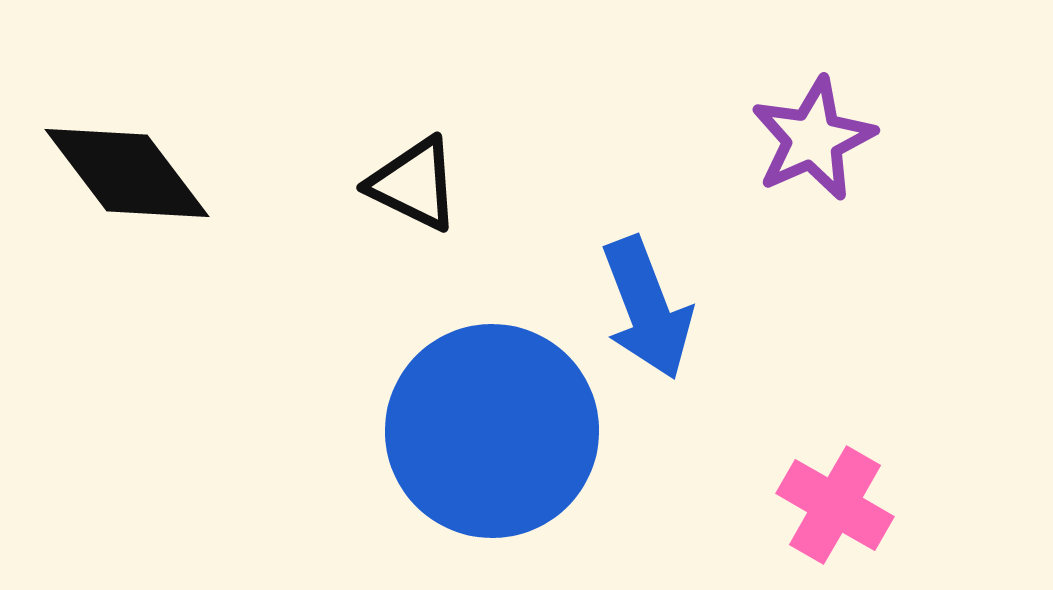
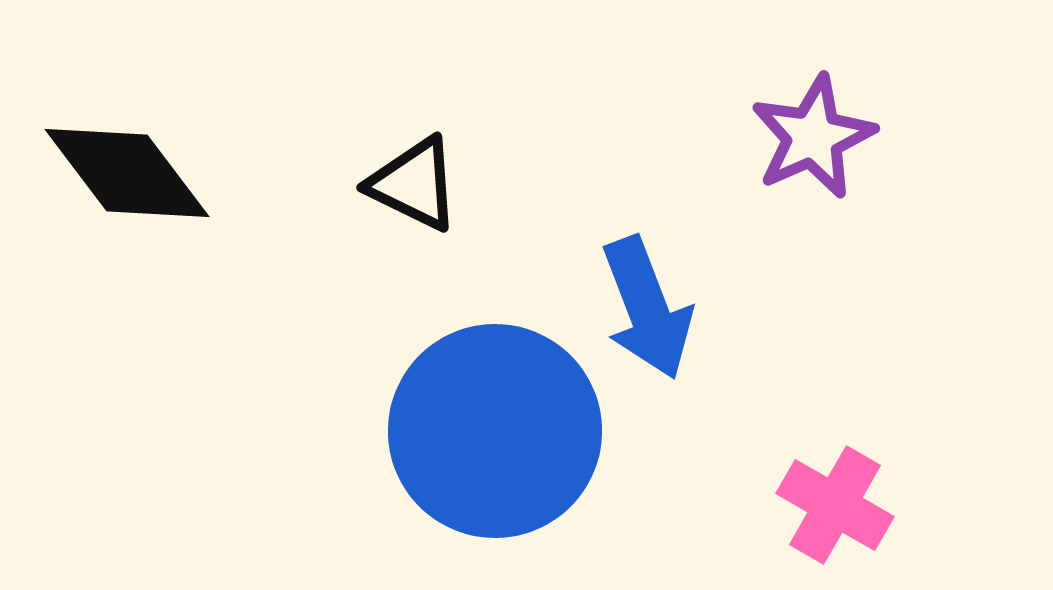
purple star: moved 2 px up
blue circle: moved 3 px right
